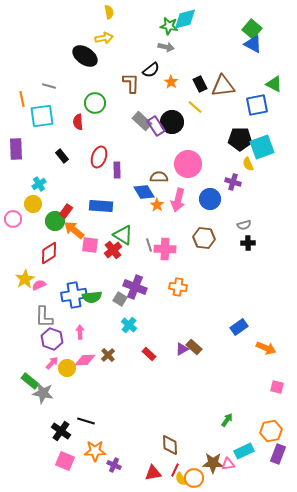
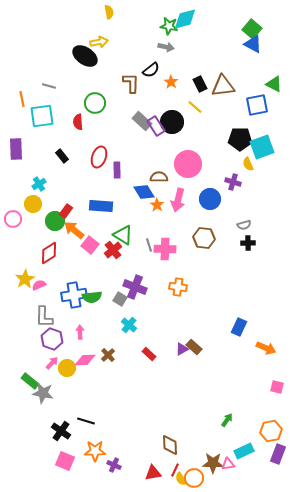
yellow arrow at (104, 38): moved 5 px left, 4 px down
pink square at (90, 245): rotated 30 degrees clockwise
blue rectangle at (239, 327): rotated 30 degrees counterclockwise
